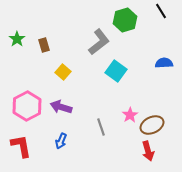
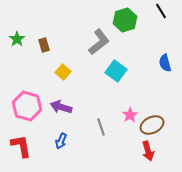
blue semicircle: moved 1 px right; rotated 102 degrees counterclockwise
pink hexagon: rotated 16 degrees counterclockwise
